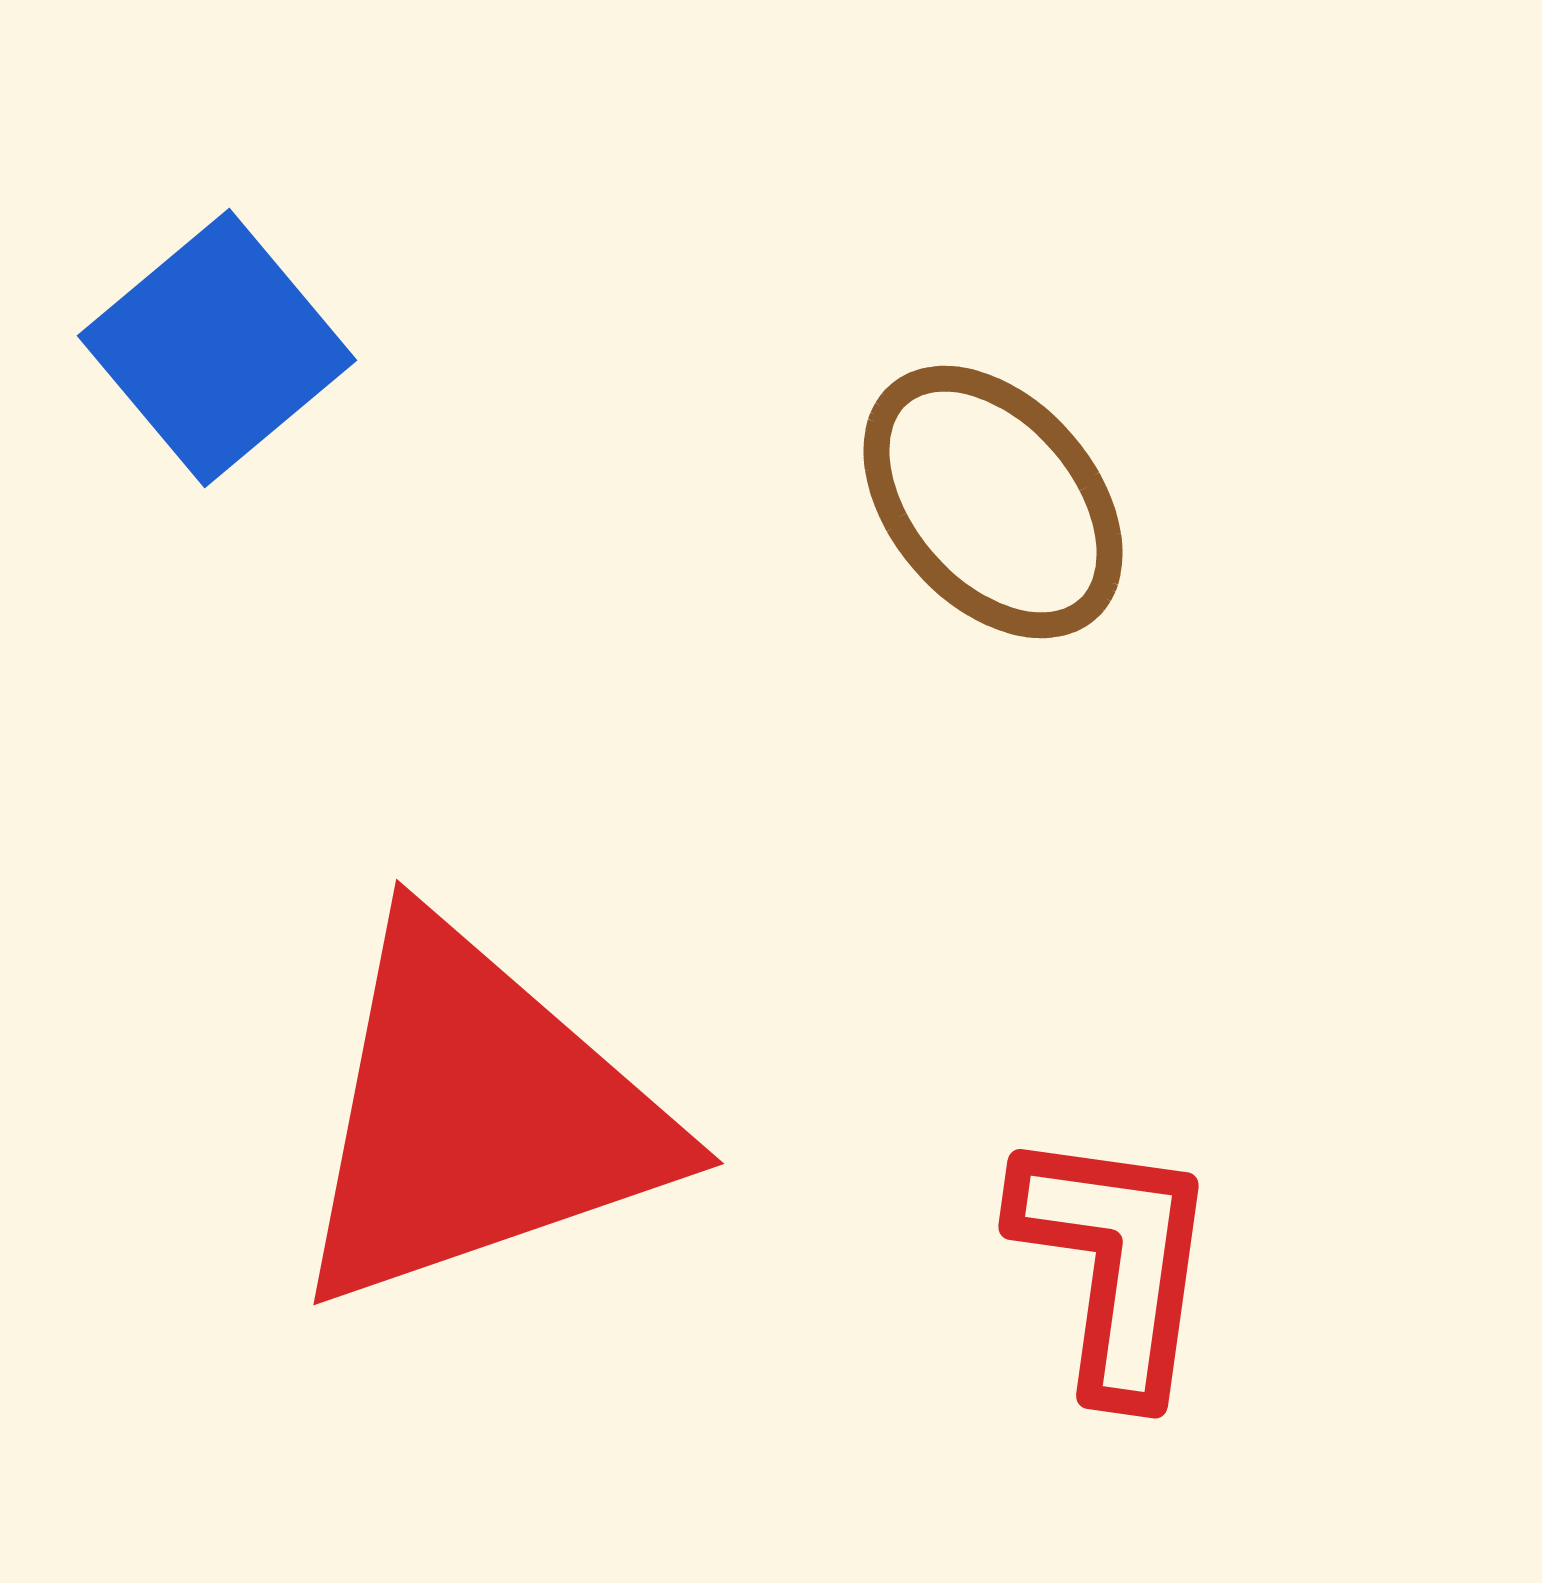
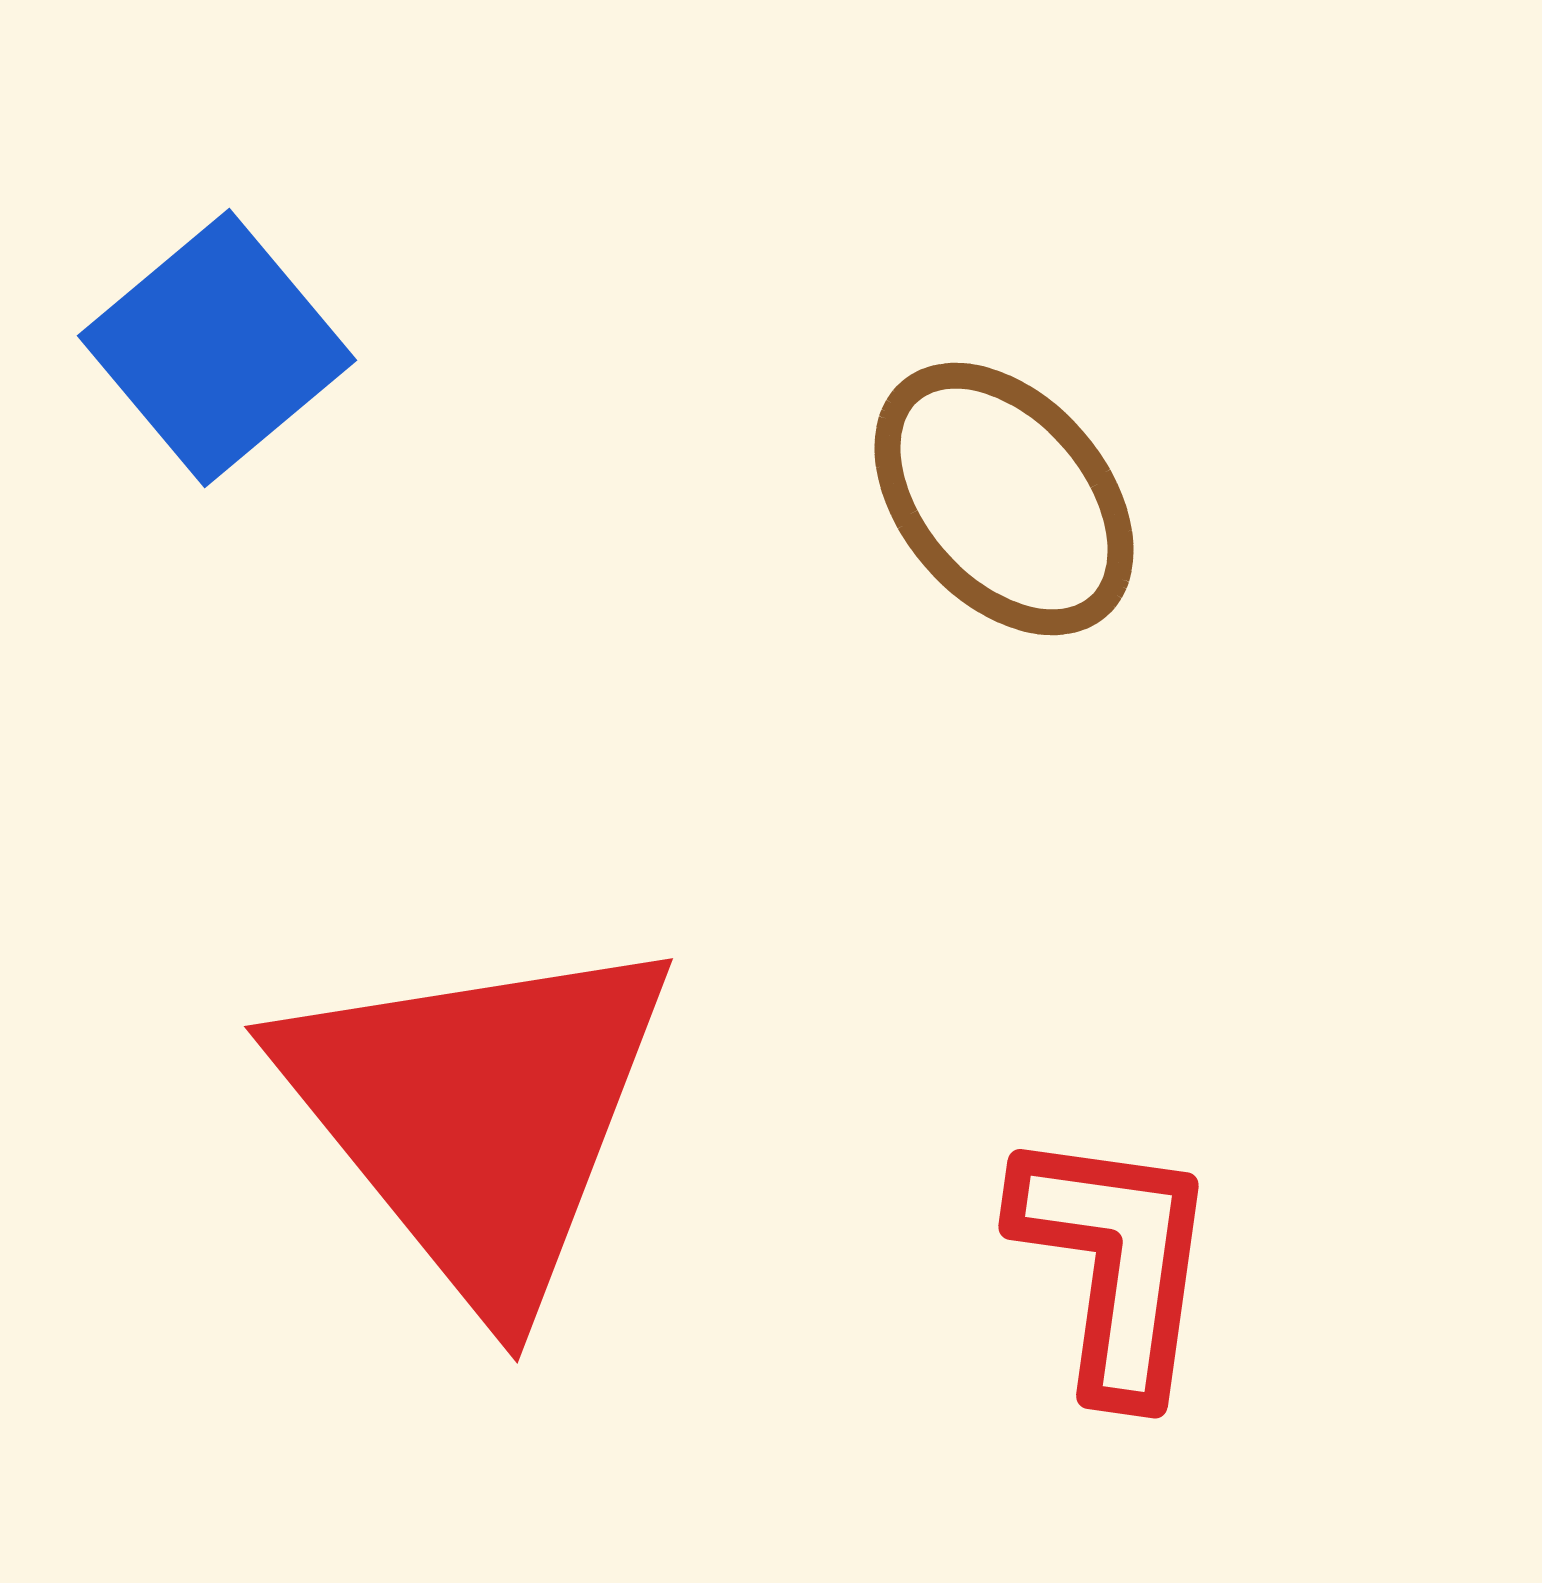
brown ellipse: moved 11 px right, 3 px up
red triangle: rotated 50 degrees counterclockwise
